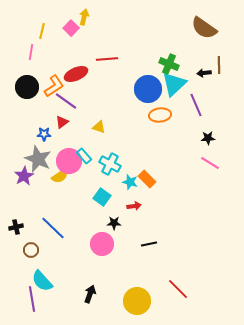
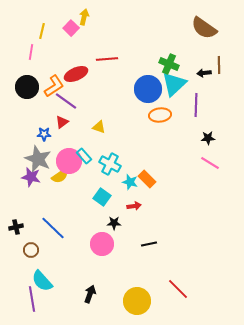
purple line at (196, 105): rotated 25 degrees clockwise
purple star at (24, 176): moved 7 px right, 1 px down; rotated 30 degrees counterclockwise
